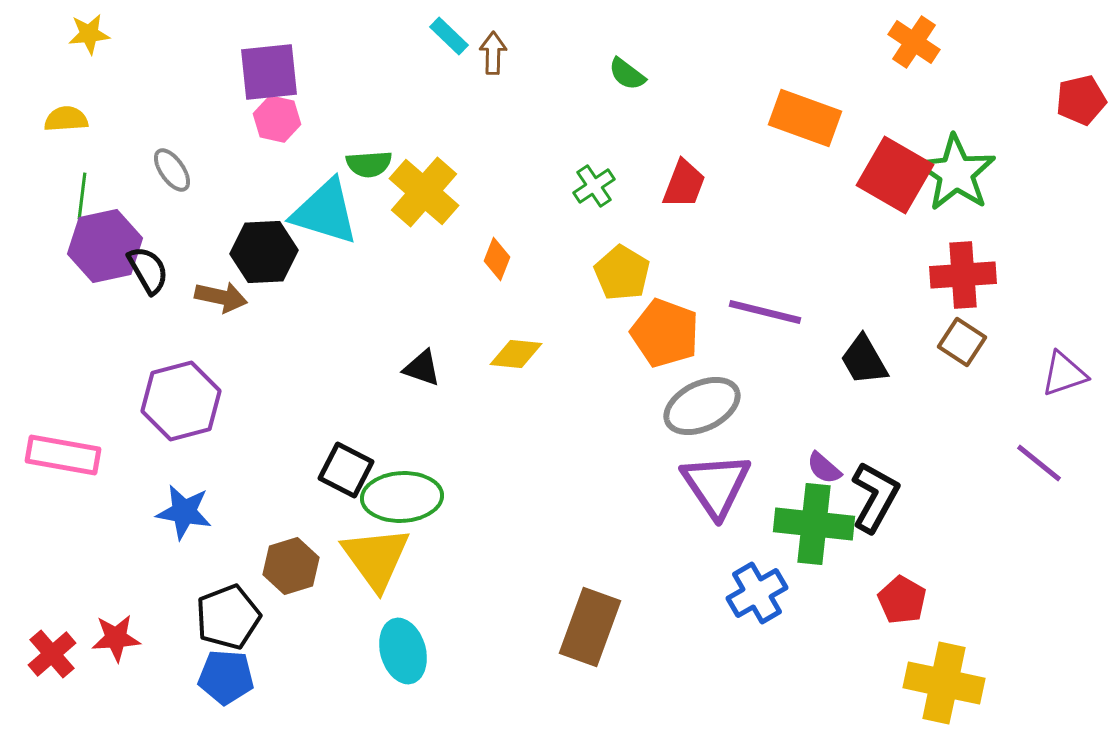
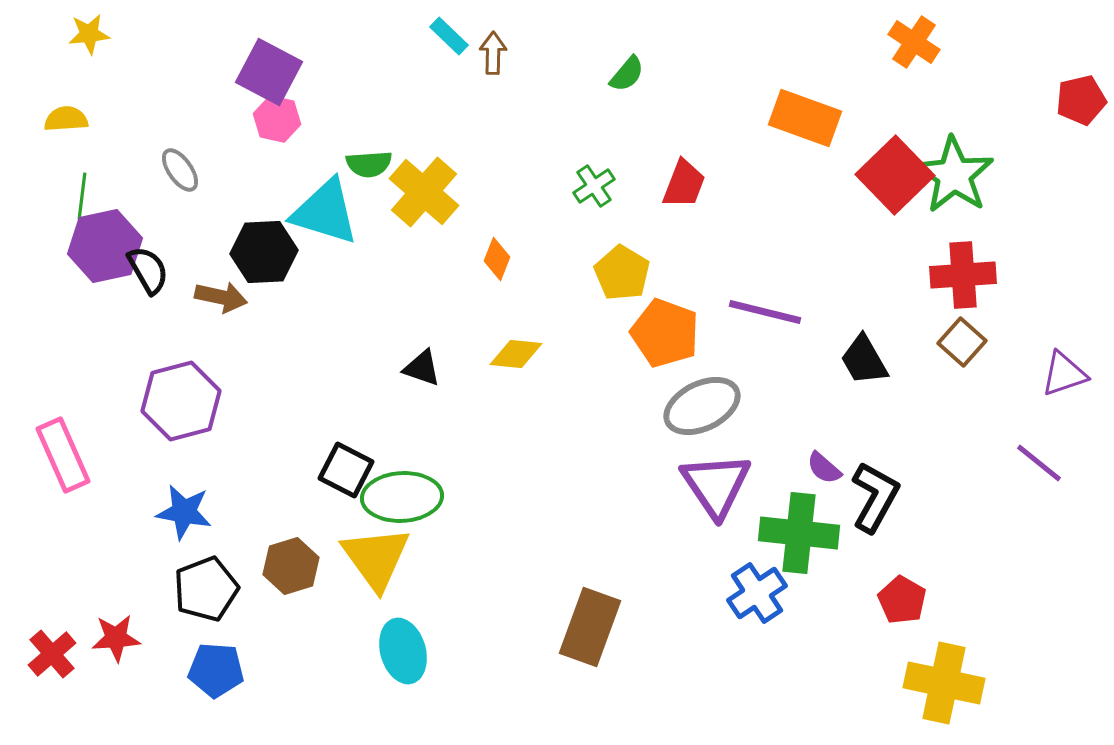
purple square at (269, 72): rotated 34 degrees clockwise
green semicircle at (627, 74): rotated 87 degrees counterclockwise
gray ellipse at (172, 170): moved 8 px right
green star at (956, 173): moved 2 px left, 2 px down
red square at (895, 175): rotated 16 degrees clockwise
brown square at (962, 342): rotated 9 degrees clockwise
pink rectangle at (63, 455): rotated 56 degrees clockwise
green cross at (814, 524): moved 15 px left, 9 px down
blue cross at (757, 593): rotated 4 degrees counterclockwise
black pentagon at (228, 617): moved 22 px left, 28 px up
blue pentagon at (226, 677): moved 10 px left, 7 px up
